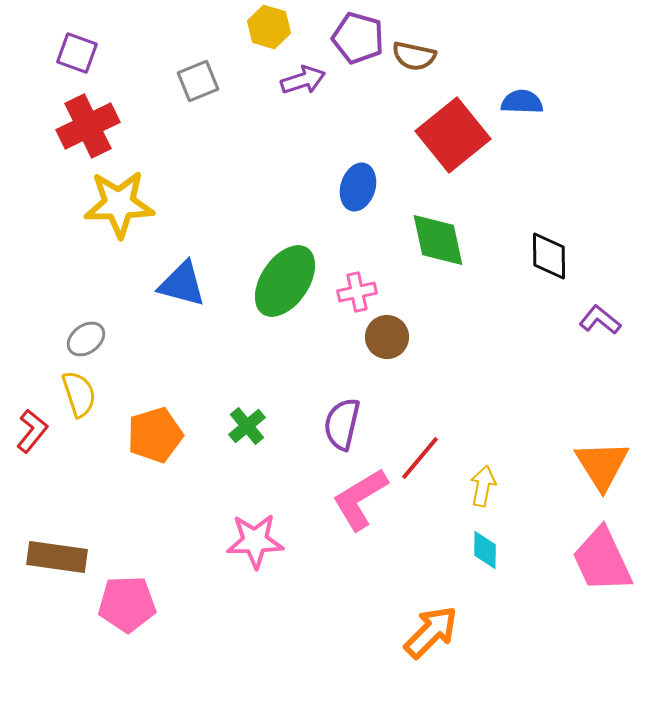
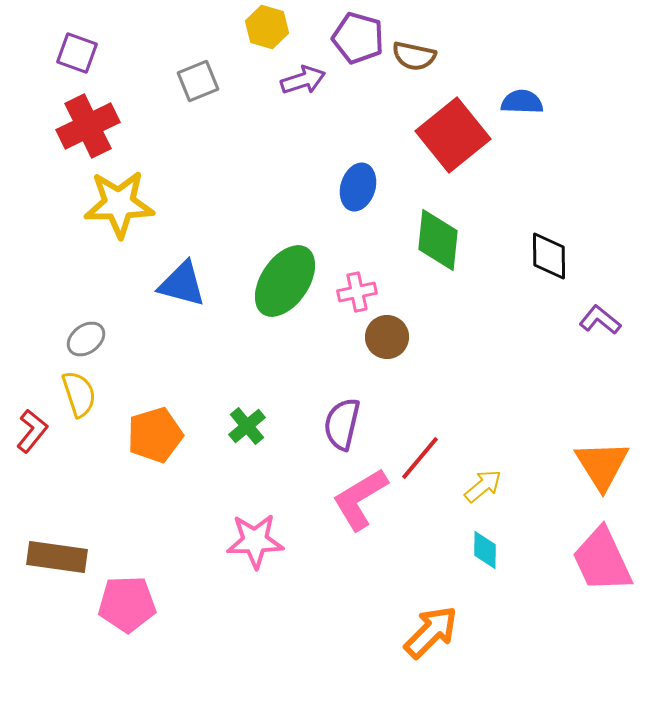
yellow hexagon: moved 2 px left
green diamond: rotated 18 degrees clockwise
yellow arrow: rotated 39 degrees clockwise
